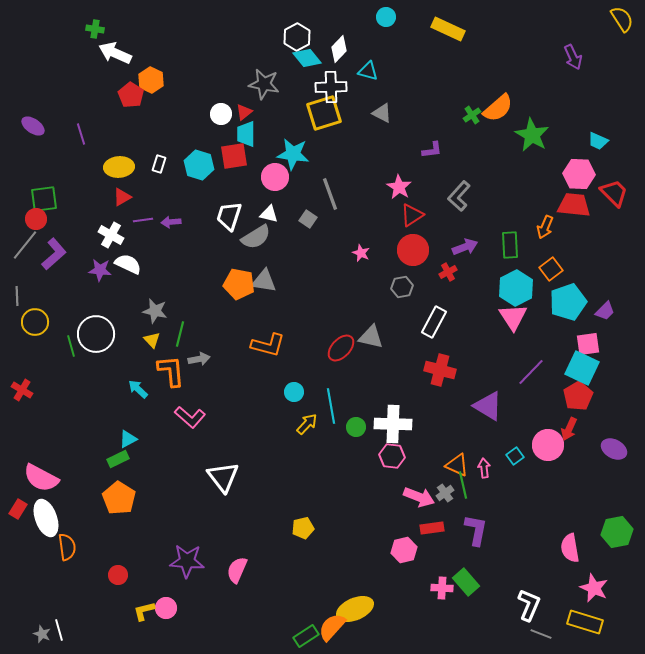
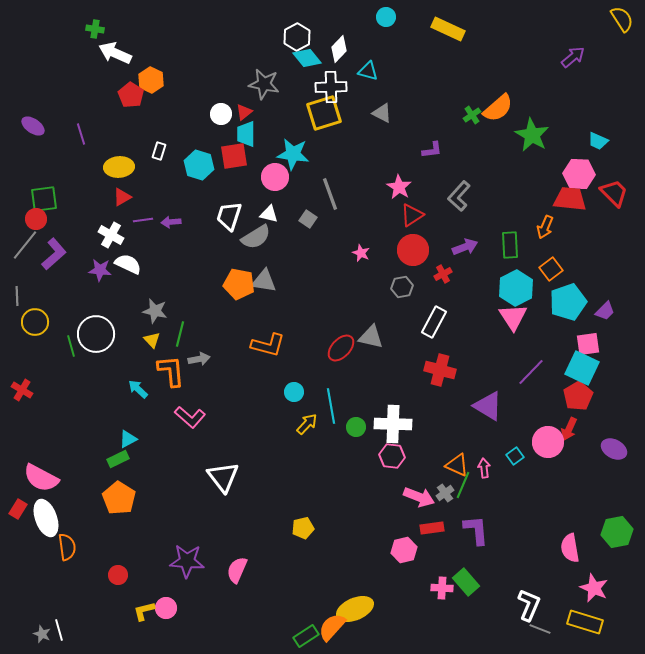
purple arrow at (573, 57): rotated 105 degrees counterclockwise
white rectangle at (159, 164): moved 13 px up
red trapezoid at (574, 205): moved 4 px left, 6 px up
red cross at (448, 272): moved 5 px left, 2 px down
pink circle at (548, 445): moved 3 px up
green line at (463, 485): rotated 36 degrees clockwise
purple L-shape at (476, 530): rotated 16 degrees counterclockwise
gray line at (541, 634): moved 1 px left, 5 px up
